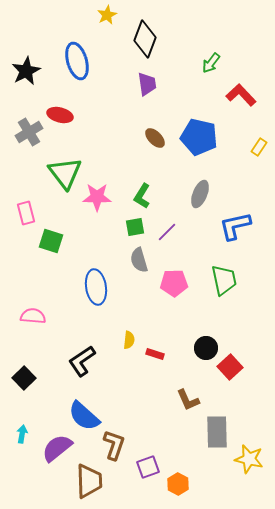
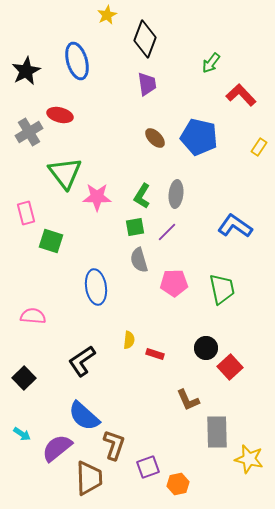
gray ellipse at (200, 194): moved 24 px left; rotated 16 degrees counterclockwise
blue L-shape at (235, 226): rotated 48 degrees clockwise
green trapezoid at (224, 280): moved 2 px left, 9 px down
cyan arrow at (22, 434): rotated 114 degrees clockwise
brown trapezoid at (89, 481): moved 3 px up
orange hexagon at (178, 484): rotated 20 degrees clockwise
